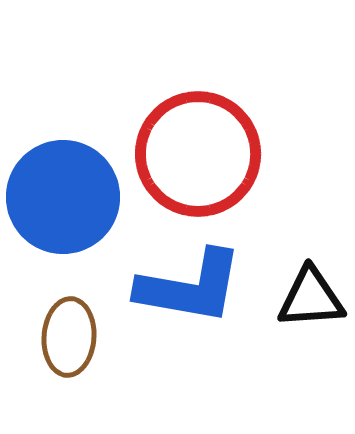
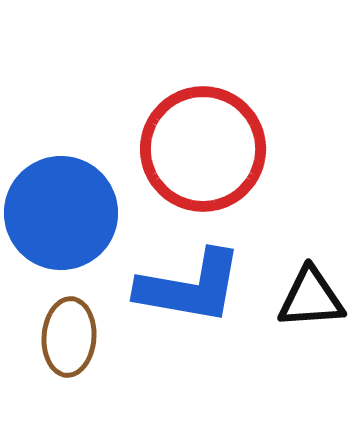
red circle: moved 5 px right, 5 px up
blue circle: moved 2 px left, 16 px down
